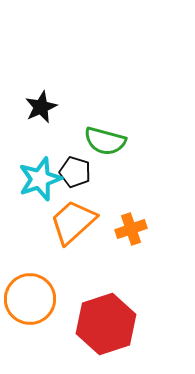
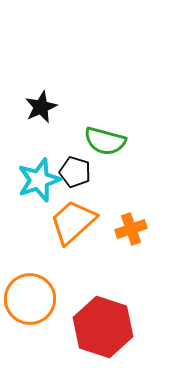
cyan star: moved 1 px left, 1 px down
red hexagon: moved 3 px left, 3 px down; rotated 24 degrees counterclockwise
